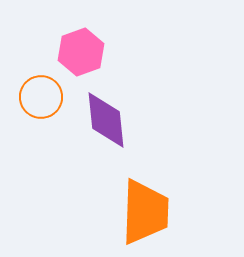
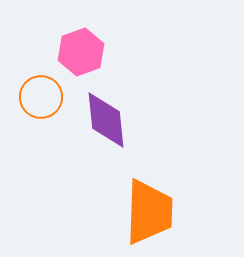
orange trapezoid: moved 4 px right
